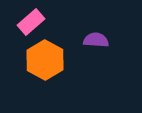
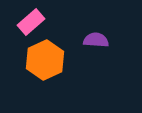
orange hexagon: rotated 6 degrees clockwise
